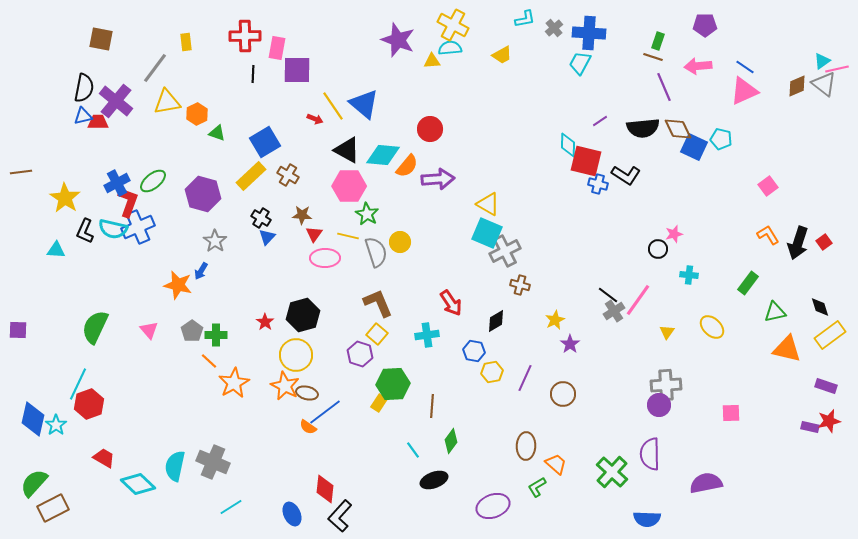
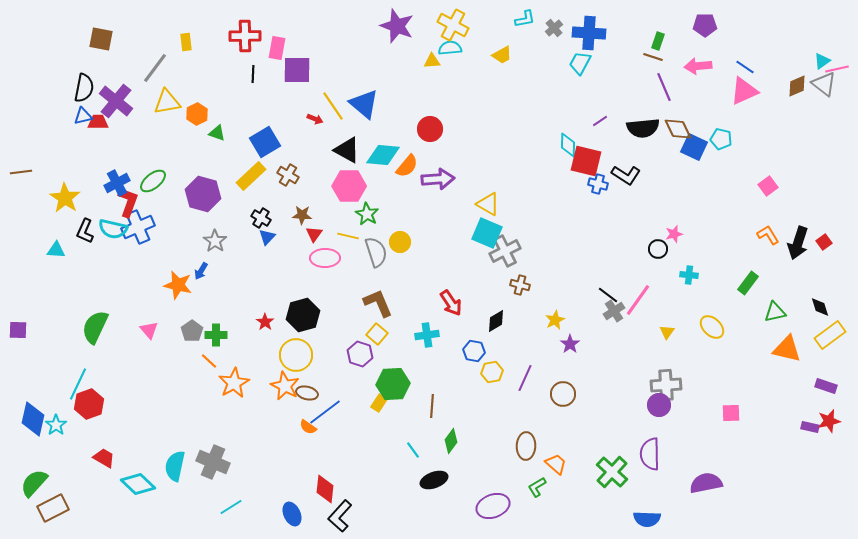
purple star at (398, 40): moved 1 px left, 14 px up
